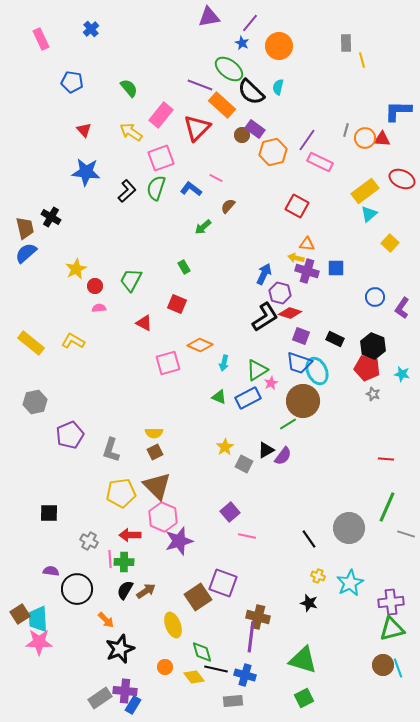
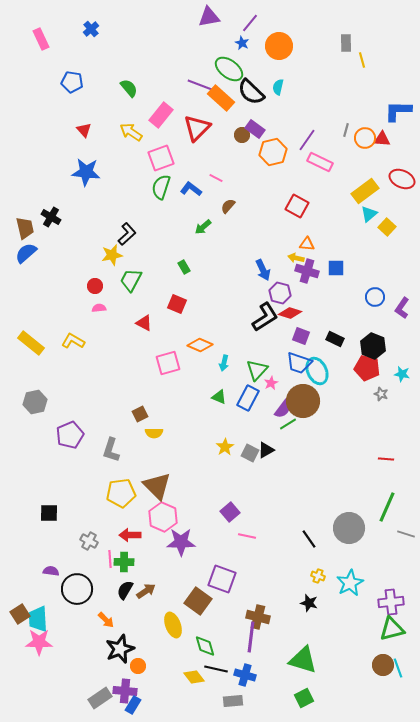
orange rectangle at (222, 105): moved 1 px left, 7 px up
green semicircle at (156, 188): moved 5 px right, 1 px up
black L-shape at (127, 191): moved 43 px down
yellow square at (390, 243): moved 3 px left, 16 px up
yellow star at (76, 269): moved 36 px right, 14 px up; rotated 15 degrees clockwise
blue arrow at (264, 274): moved 1 px left, 4 px up; rotated 130 degrees clockwise
green triangle at (257, 370): rotated 15 degrees counterclockwise
gray star at (373, 394): moved 8 px right
blue rectangle at (248, 398): rotated 35 degrees counterclockwise
brown square at (155, 452): moved 15 px left, 38 px up
purple semicircle at (283, 456): moved 47 px up
gray square at (244, 464): moved 6 px right, 11 px up
purple star at (179, 541): moved 2 px right, 1 px down; rotated 16 degrees clockwise
purple square at (223, 583): moved 1 px left, 4 px up
brown square at (198, 597): moved 4 px down; rotated 20 degrees counterclockwise
green diamond at (202, 652): moved 3 px right, 6 px up
orange circle at (165, 667): moved 27 px left, 1 px up
